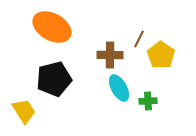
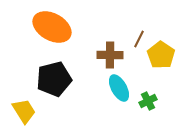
green cross: rotated 24 degrees counterclockwise
